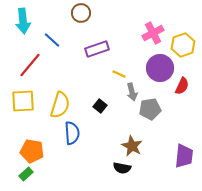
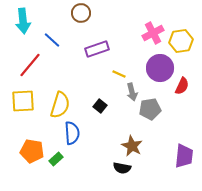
yellow hexagon: moved 2 px left, 4 px up; rotated 10 degrees clockwise
green rectangle: moved 30 px right, 15 px up
